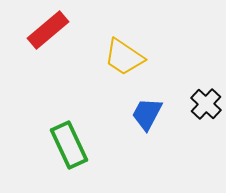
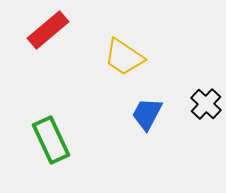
green rectangle: moved 18 px left, 5 px up
